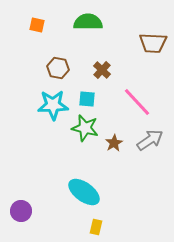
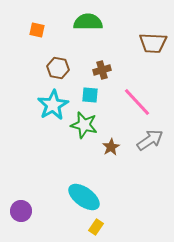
orange square: moved 5 px down
brown cross: rotated 30 degrees clockwise
cyan square: moved 3 px right, 4 px up
cyan star: rotated 28 degrees counterclockwise
green star: moved 1 px left, 3 px up
brown star: moved 3 px left, 4 px down
cyan ellipse: moved 5 px down
yellow rectangle: rotated 21 degrees clockwise
